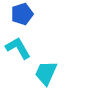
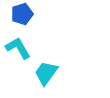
cyan trapezoid: rotated 12 degrees clockwise
